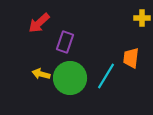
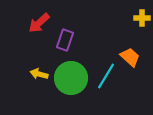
purple rectangle: moved 2 px up
orange trapezoid: moved 1 px left, 1 px up; rotated 125 degrees clockwise
yellow arrow: moved 2 px left
green circle: moved 1 px right
